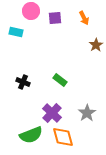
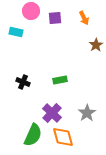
green rectangle: rotated 48 degrees counterclockwise
green semicircle: moved 2 px right; rotated 45 degrees counterclockwise
